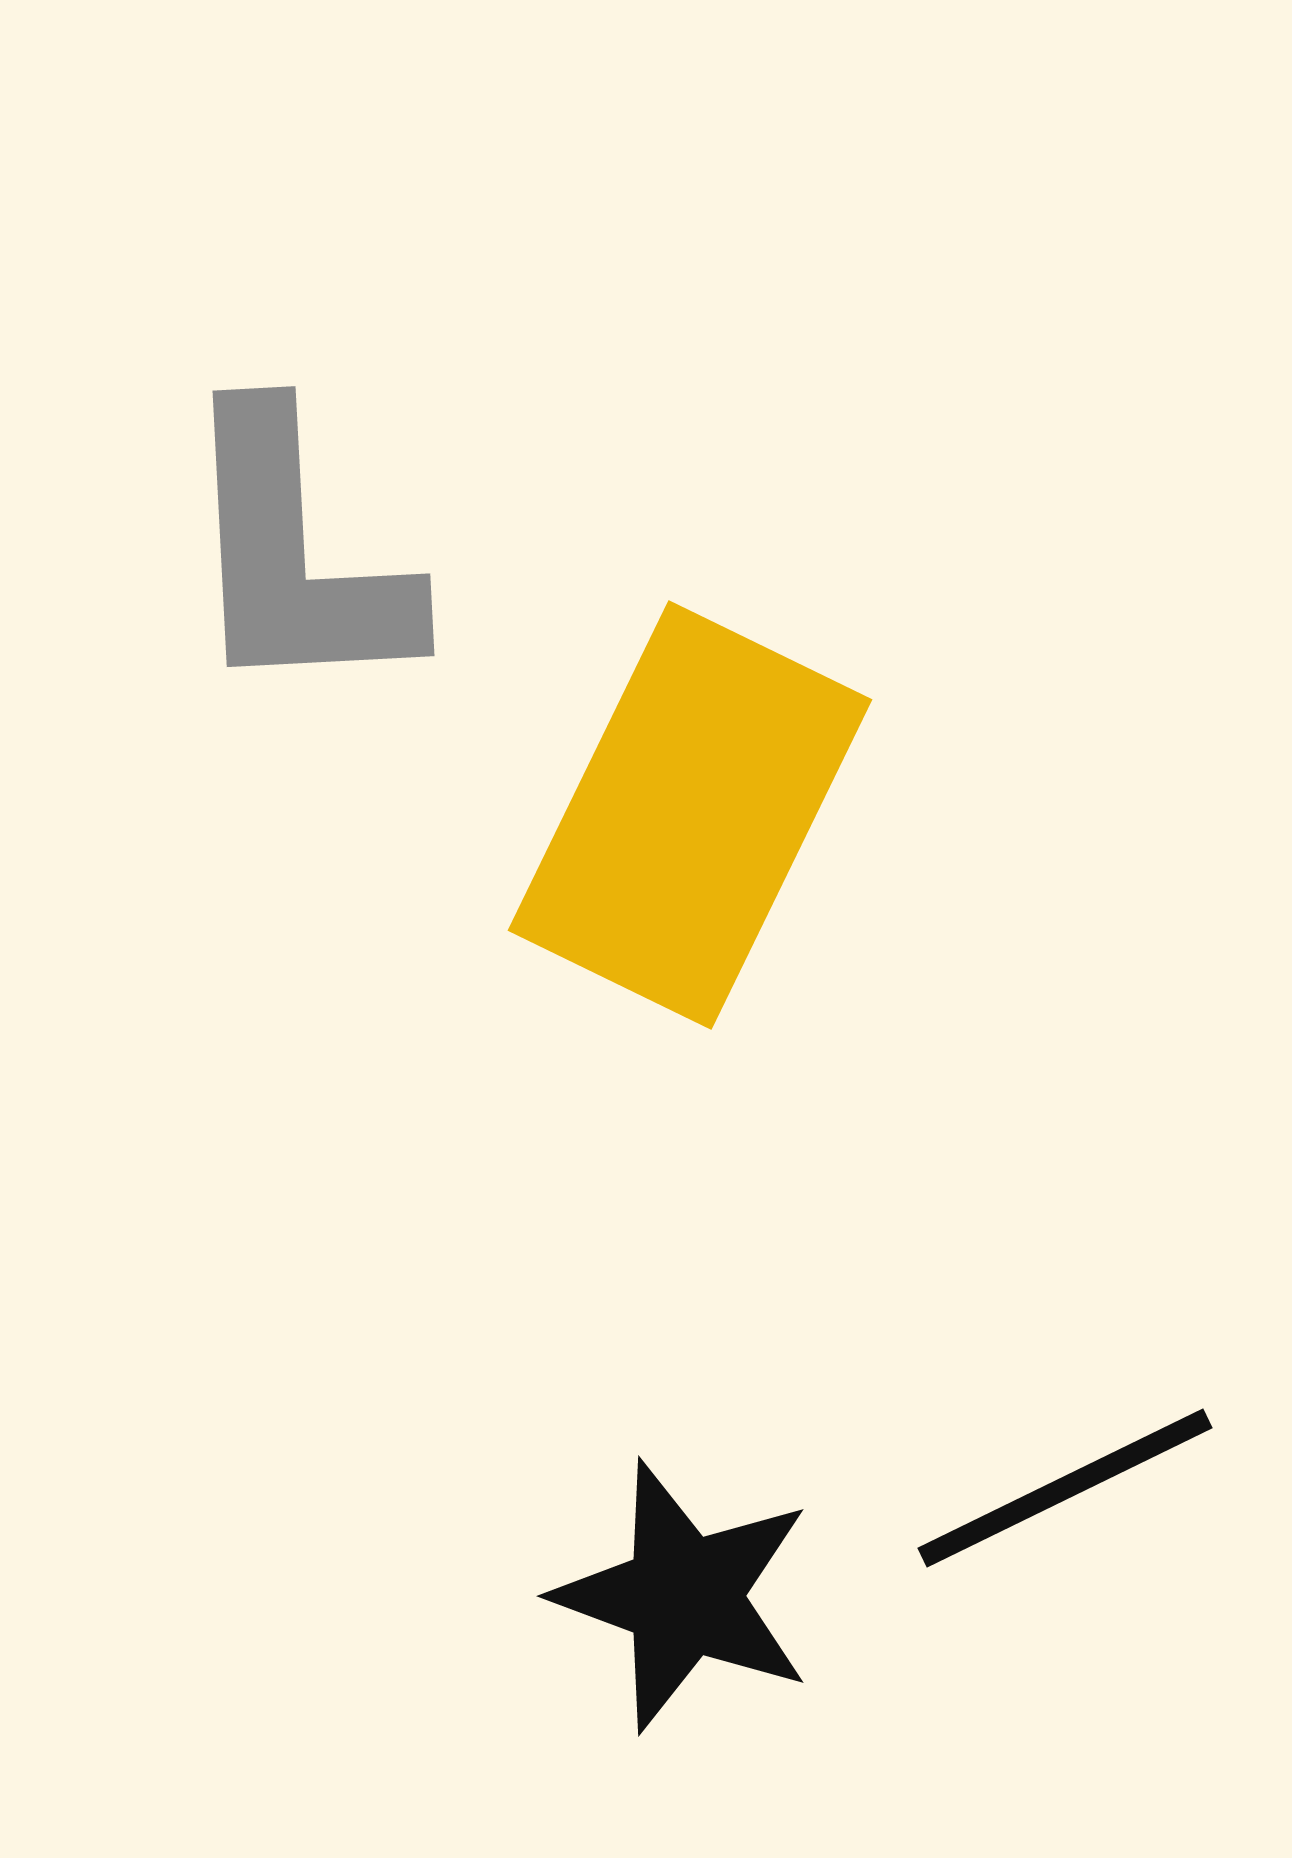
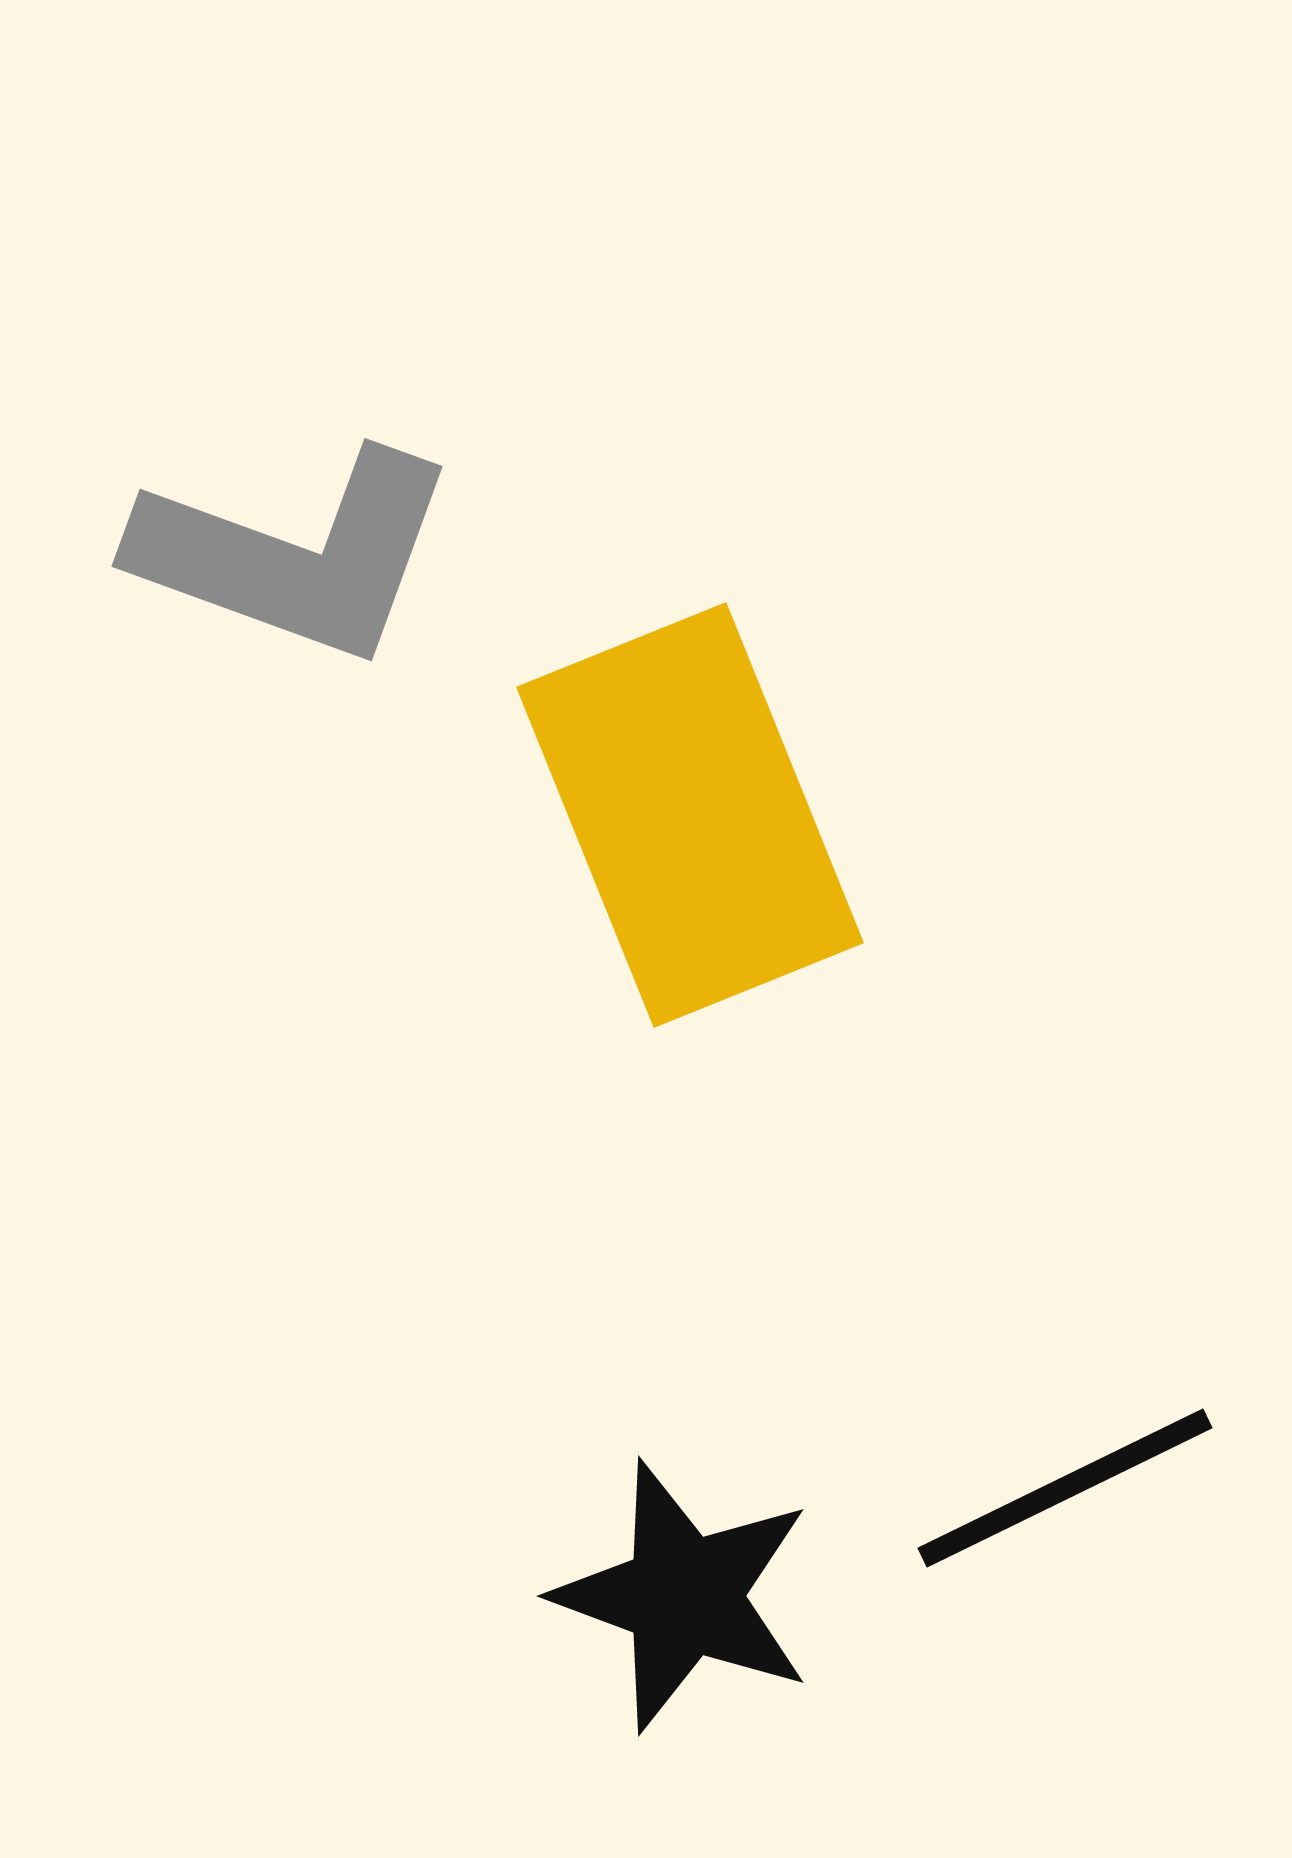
gray L-shape: rotated 67 degrees counterclockwise
yellow rectangle: rotated 48 degrees counterclockwise
